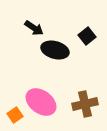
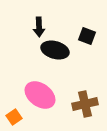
black arrow: moved 5 px right, 1 px up; rotated 54 degrees clockwise
black square: rotated 30 degrees counterclockwise
pink ellipse: moved 1 px left, 7 px up
orange square: moved 1 px left, 2 px down
